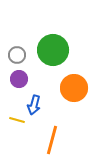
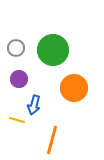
gray circle: moved 1 px left, 7 px up
